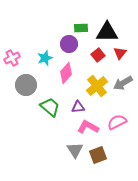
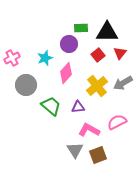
green trapezoid: moved 1 px right, 1 px up
pink L-shape: moved 1 px right, 3 px down
